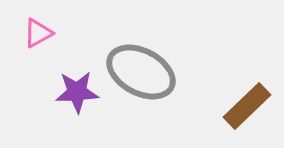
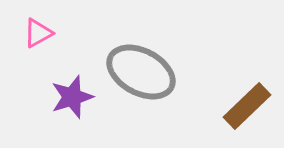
purple star: moved 5 px left, 5 px down; rotated 15 degrees counterclockwise
